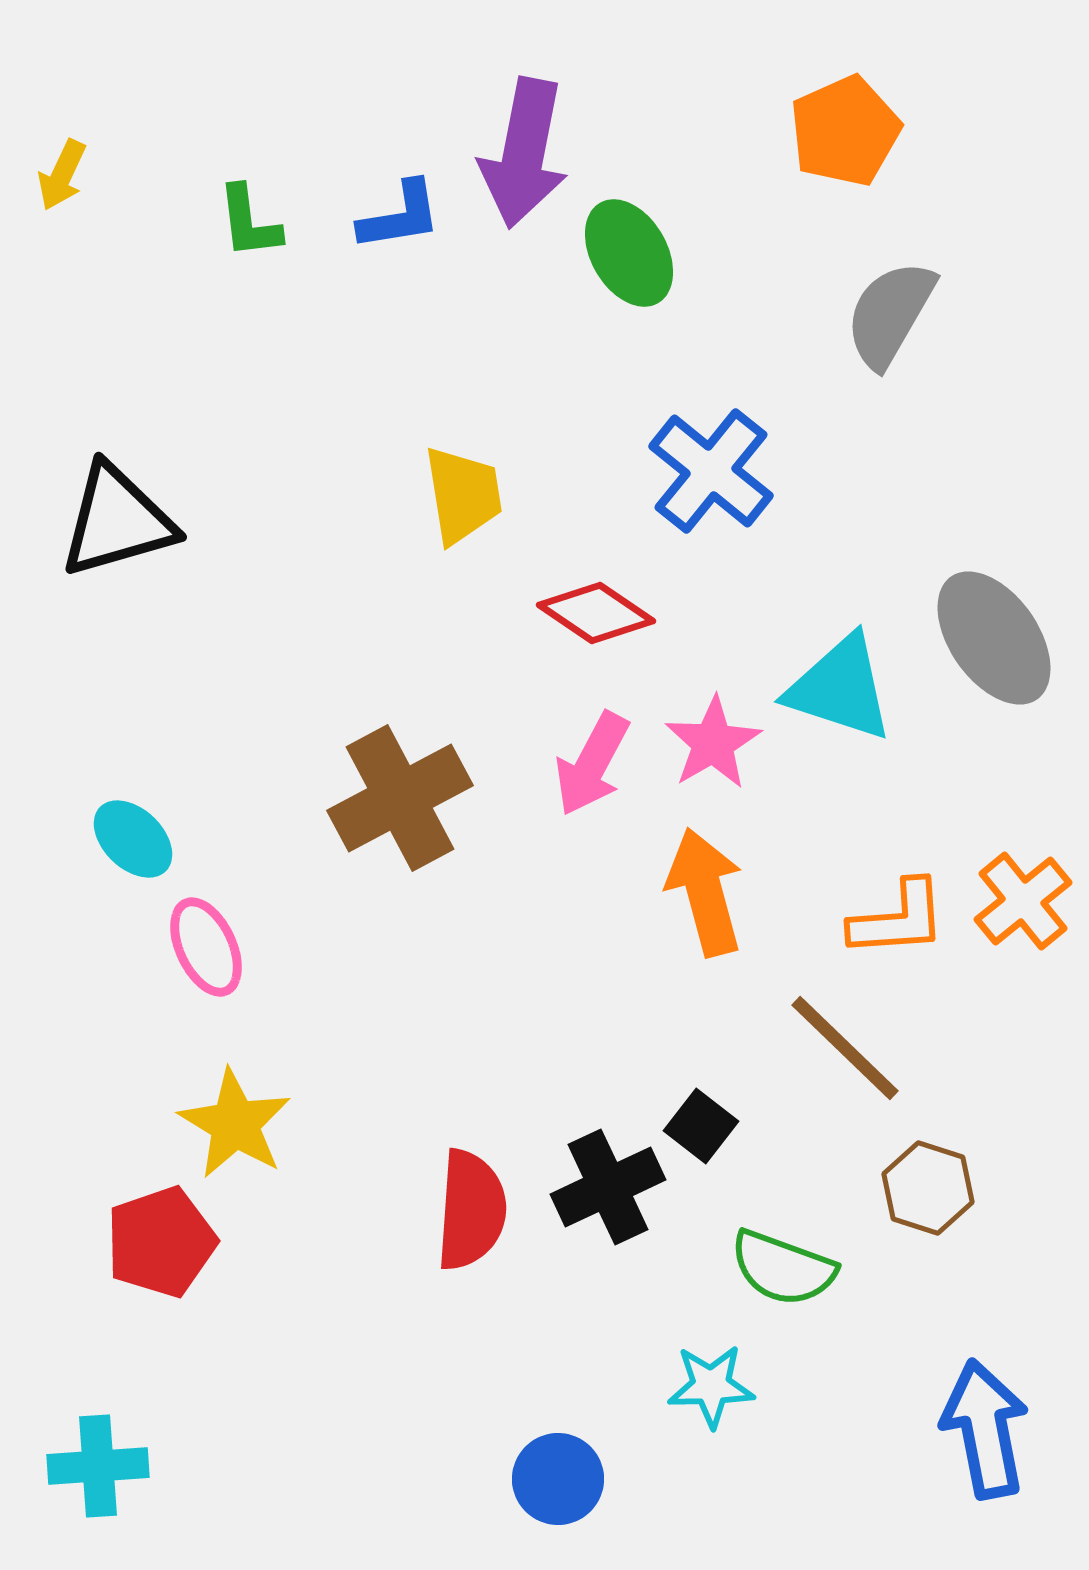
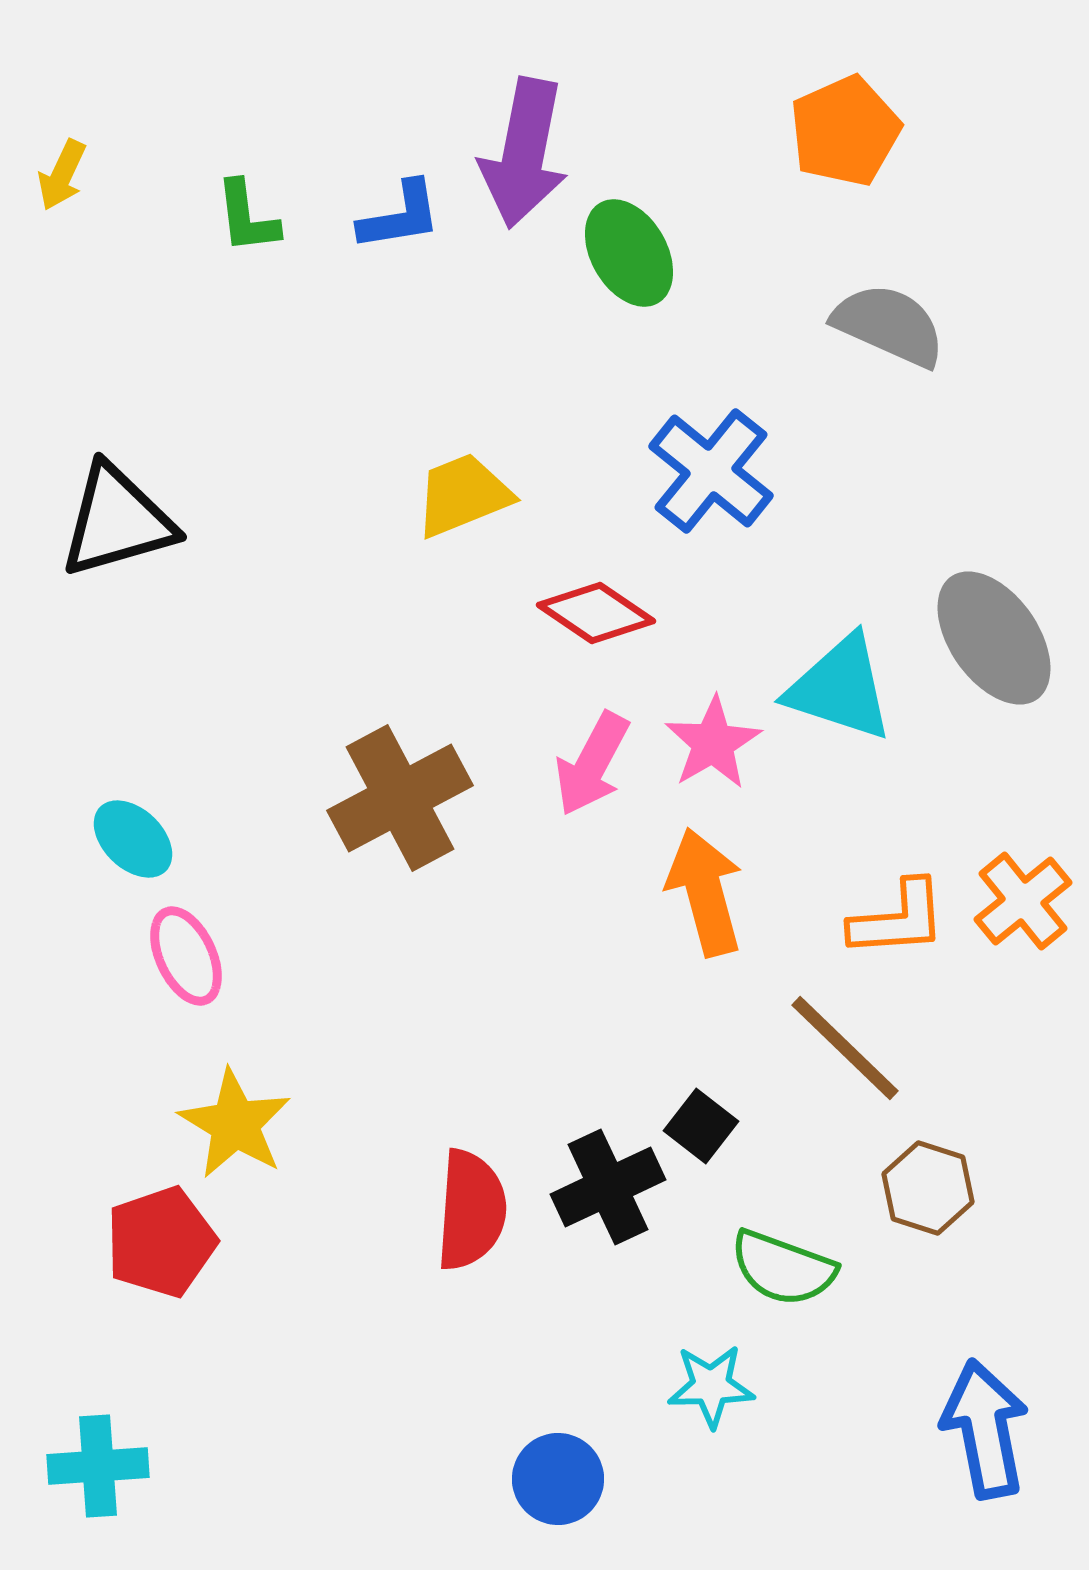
green L-shape: moved 2 px left, 5 px up
gray semicircle: moved 1 px left, 11 px down; rotated 84 degrees clockwise
yellow trapezoid: rotated 103 degrees counterclockwise
pink ellipse: moved 20 px left, 9 px down
